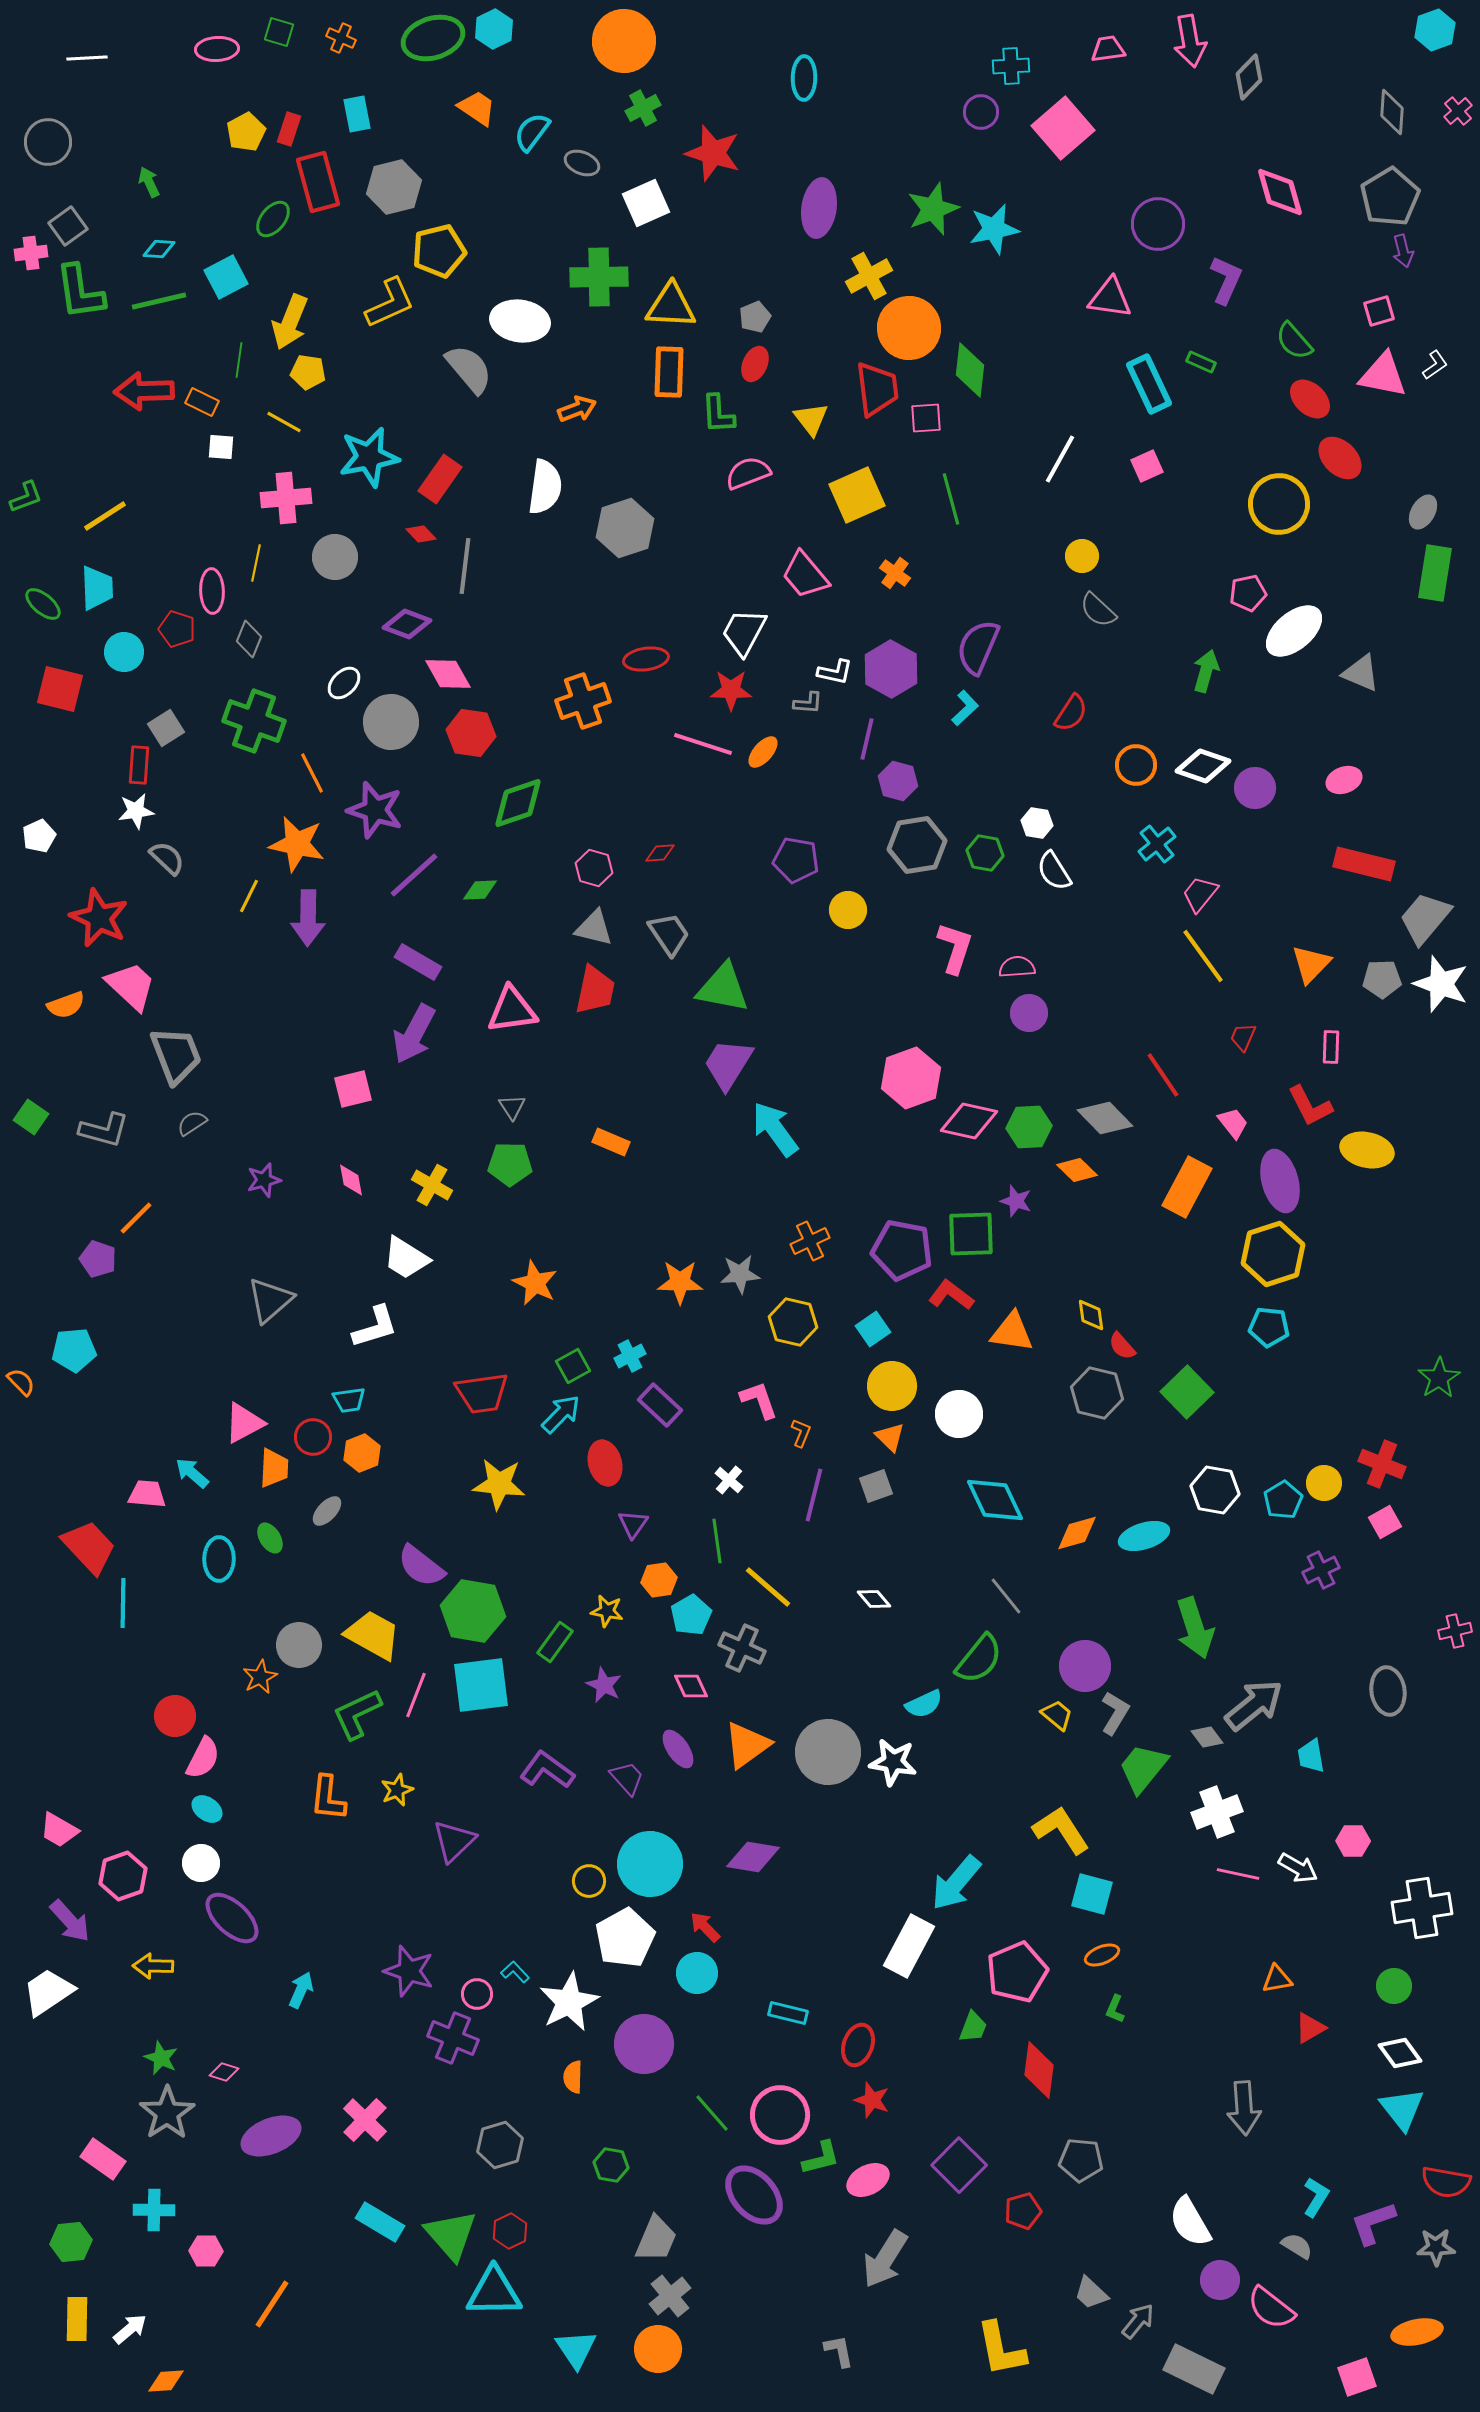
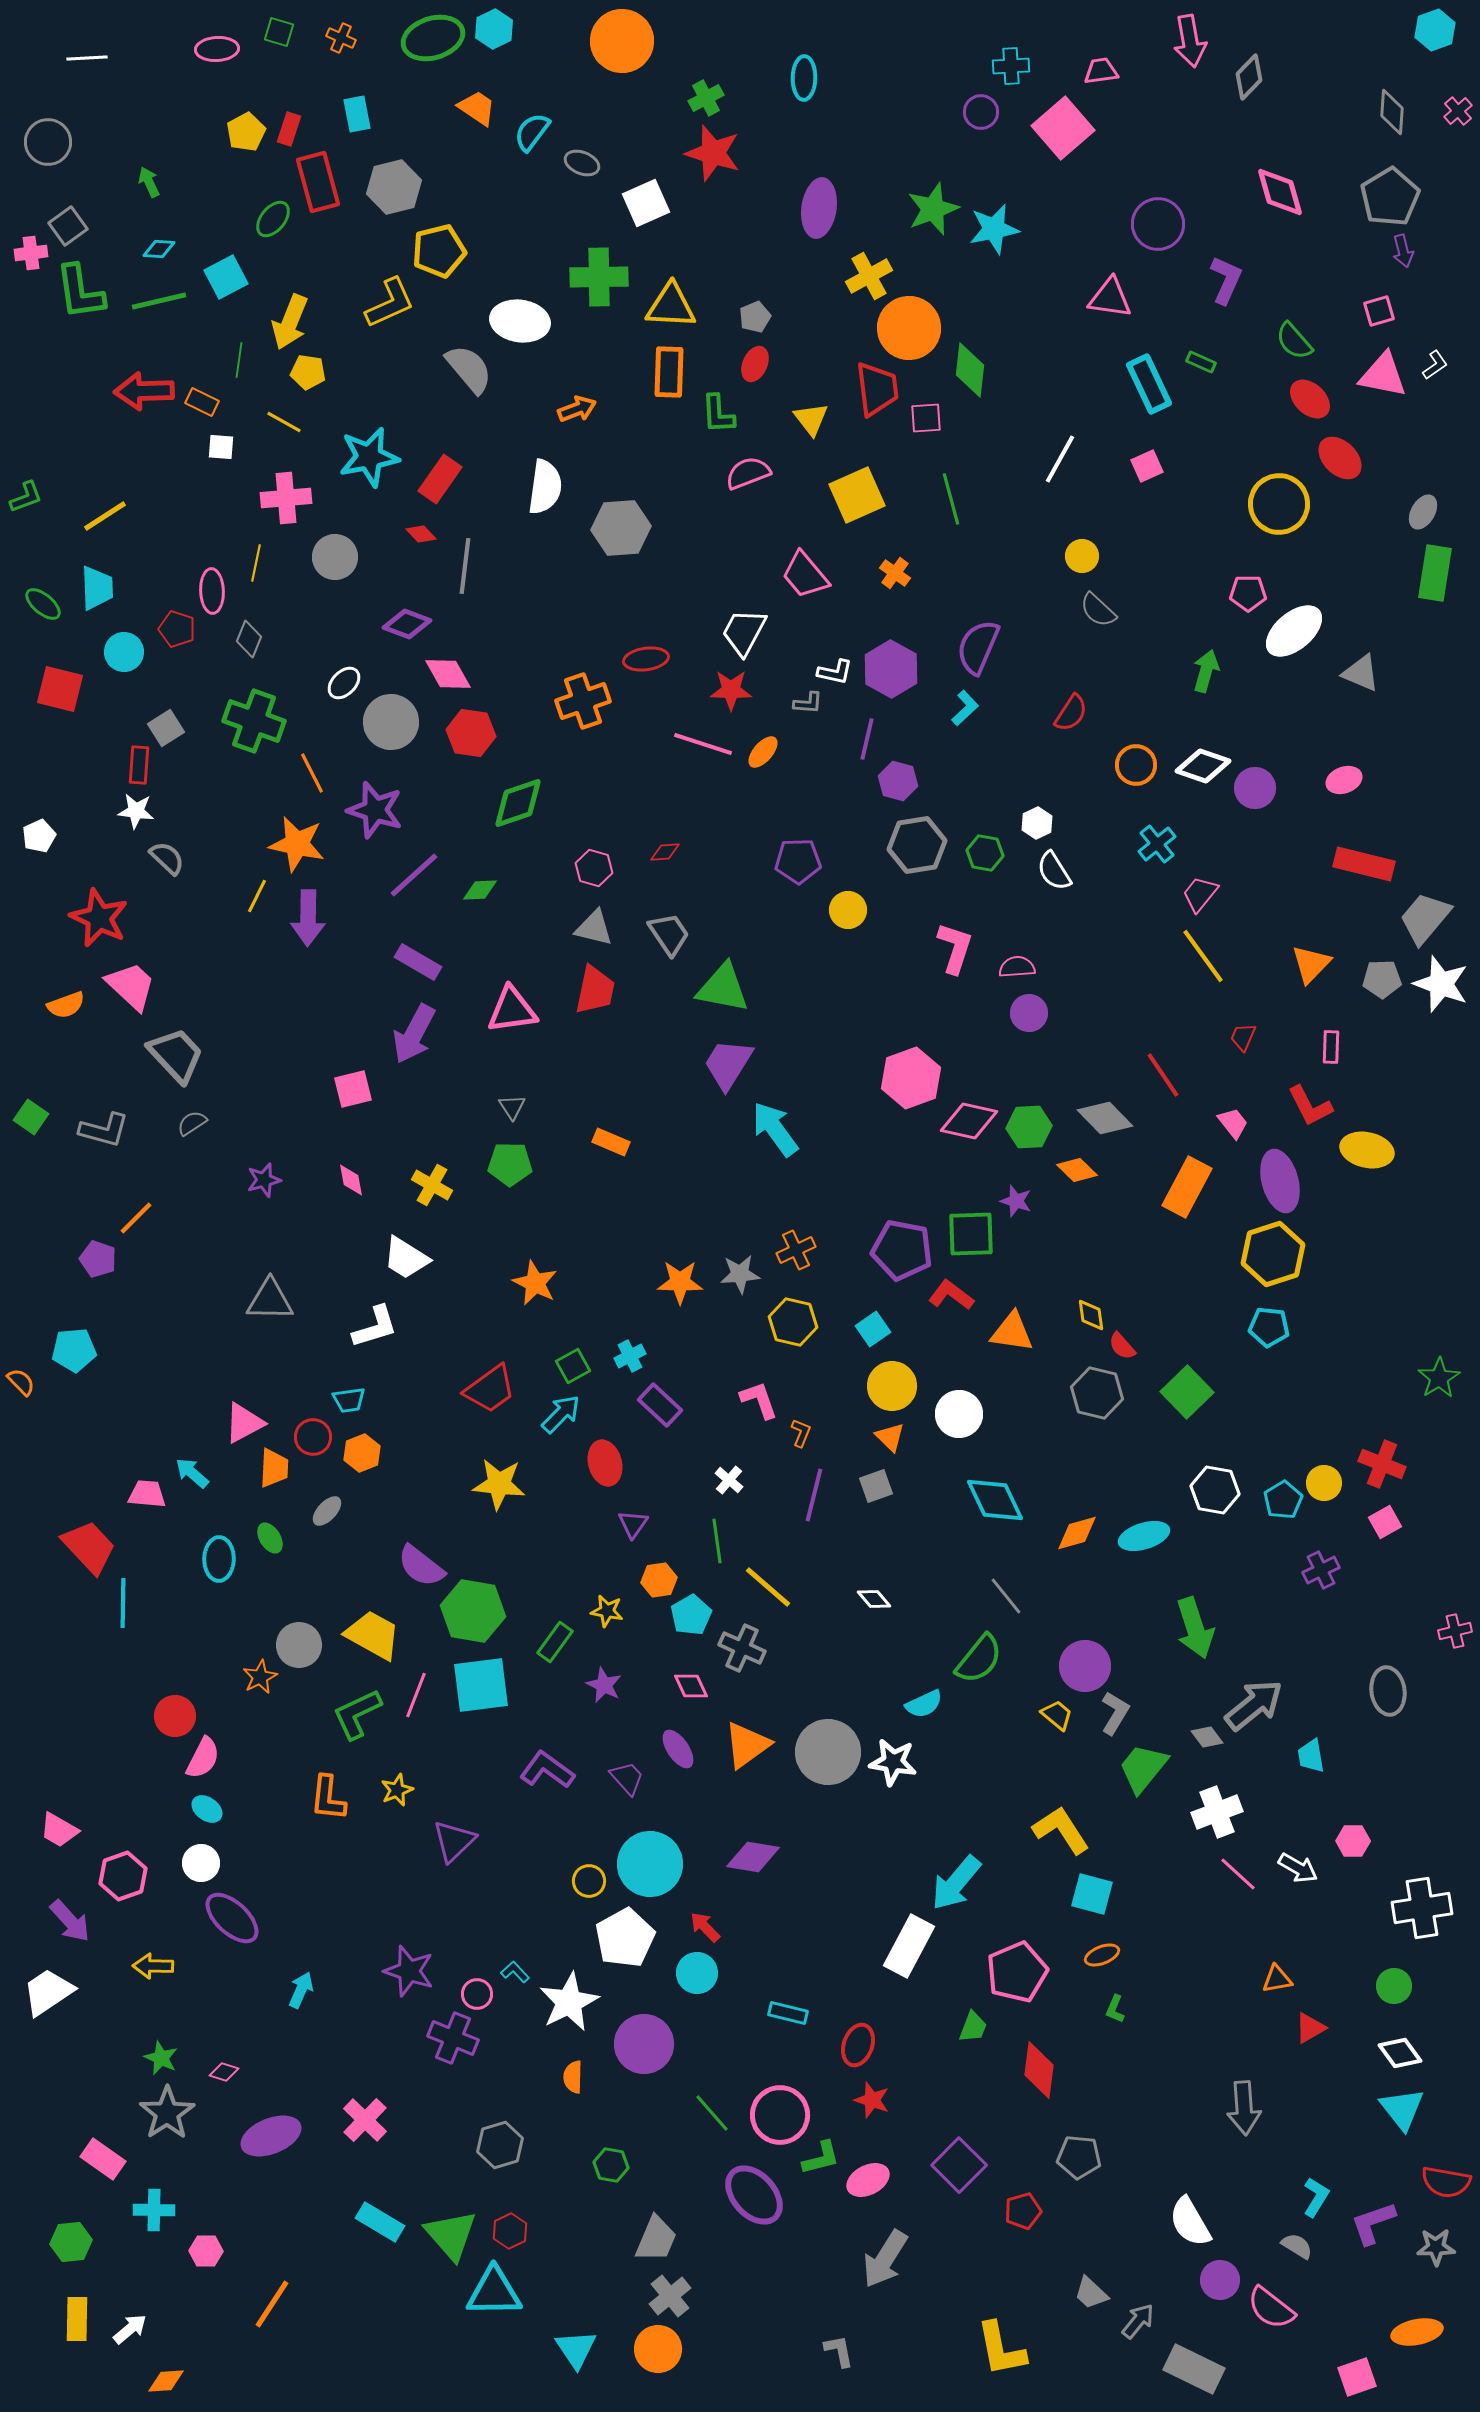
orange circle at (624, 41): moved 2 px left
pink trapezoid at (1108, 49): moved 7 px left, 22 px down
green cross at (643, 108): moved 63 px right, 10 px up
gray hexagon at (625, 528): moved 4 px left; rotated 14 degrees clockwise
pink pentagon at (1248, 593): rotated 12 degrees clockwise
white star at (136, 811): rotated 15 degrees clockwise
white hexagon at (1037, 823): rotated 24 degrees clockwise
red diamond at (660, 853): moved 5 px right, 1 px up
purple pentagon at (796, 860): moved 2 px right, 1 px down; rotated 12 degrees counterclockwise
yellow line at (249, 896): moved 8 px right
gray trapezoid at (176, 1055): rotated 22 degrees counterclockwise
orange cross at (810, 1241): moved 14 px left, 9 px down
gray triangle at (270, 1300): rotated 42 degrees clockwise
red trapezoid at (482, 1393): moved 8 px right, 4 px up; rotated 28 degrees counterclockwise
pink line at (1238, 1874): rotated 30 degrees clockwise
gray pentagon at (1081, 2160): moved 2 px left, 3 px up
